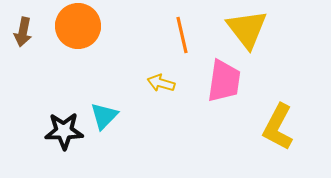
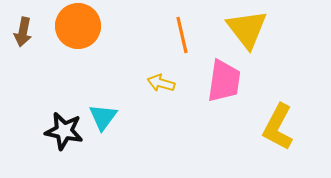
cyan triangle: moved 1 px left, 1 px down; rotated 8 degrees counterclockwise
black star: rotated 12 degrees clockwise
